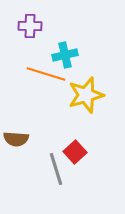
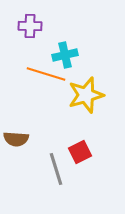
red square: moved 5 px right; rotated 15 degrees clockwise
